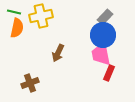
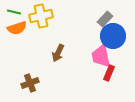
gray rectangle: moved 2 px down
orange semicircle: rotated 60 degrees clockwise
blue circle: moved 10 px right, 1 px down
pink trapezoid: moved 2 px down
